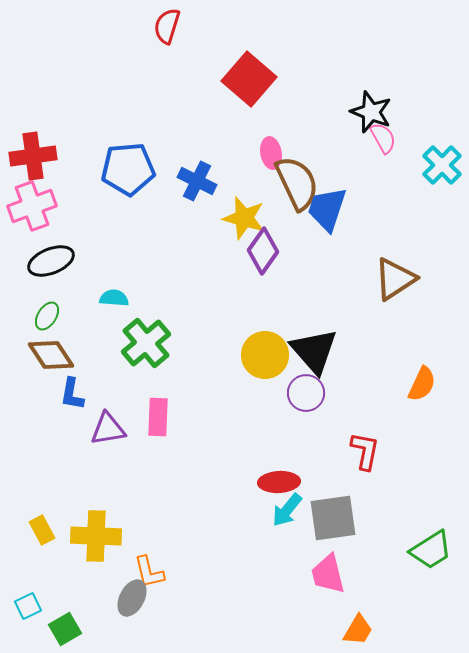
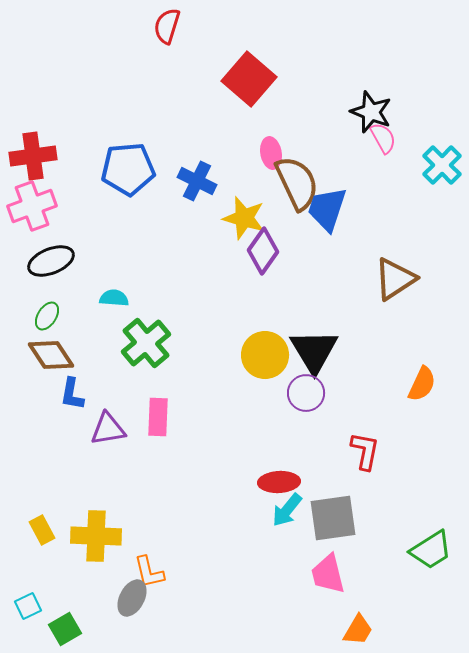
black triangle: rotated 10 degrees clockwise
